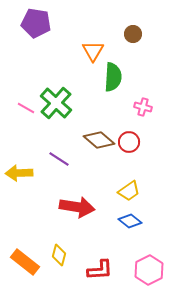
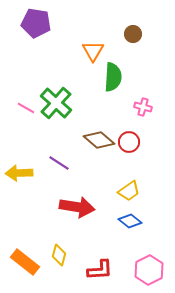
purple line: moved 4 px down
